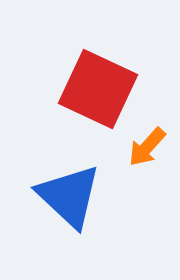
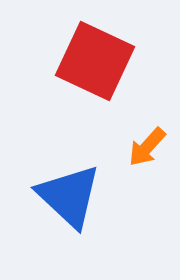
red square: moved 3 px left, 28 px up
